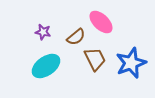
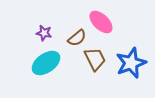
purple star: moved 1 px right, 1 px down
brown semicircle: moved 1 px right, 1 px down
cyan ellipse: moved 3 px up
